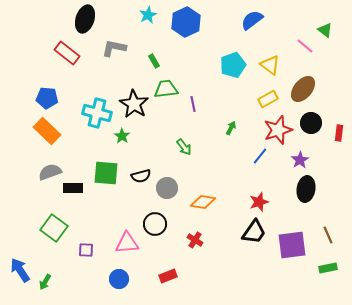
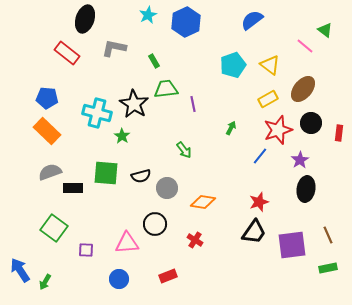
green arrow at (184, 147): moved 3 px down
